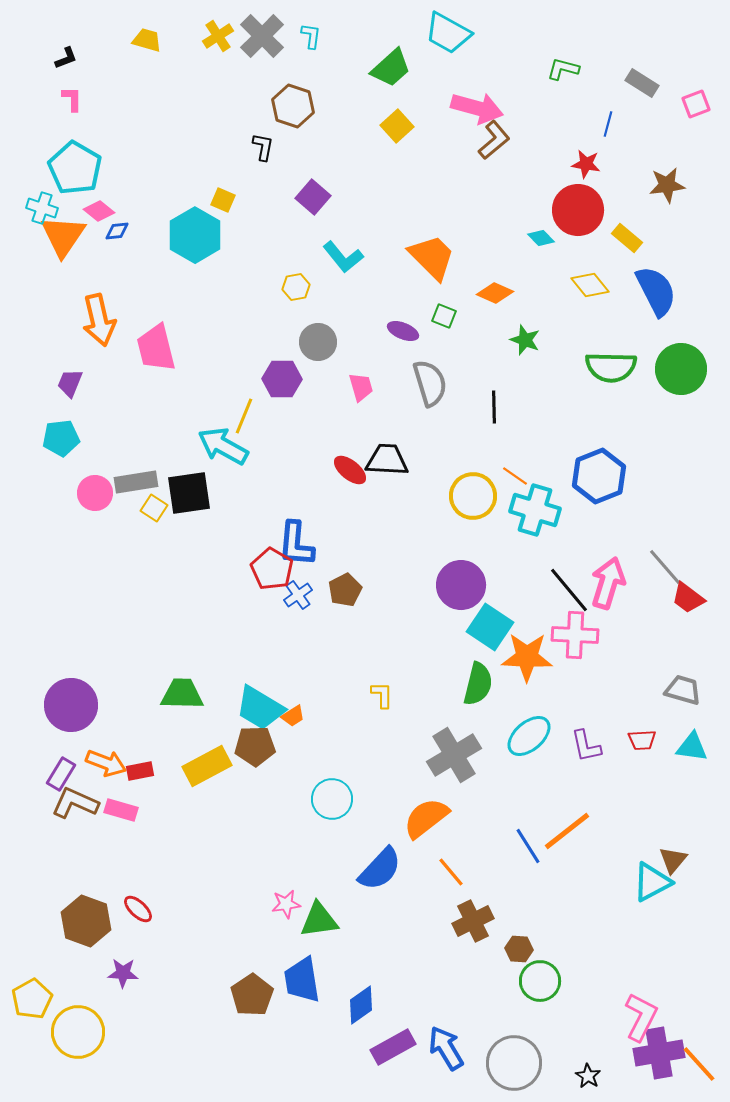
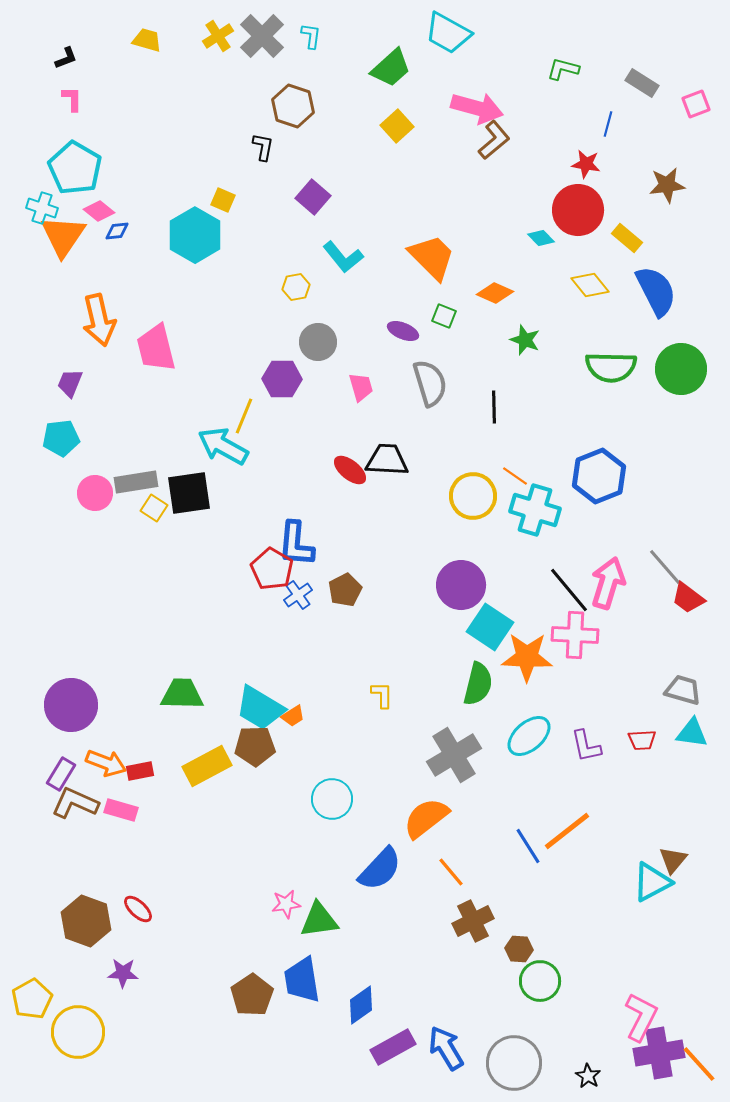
cyan triangle at (692, 747): moved 14 px up
